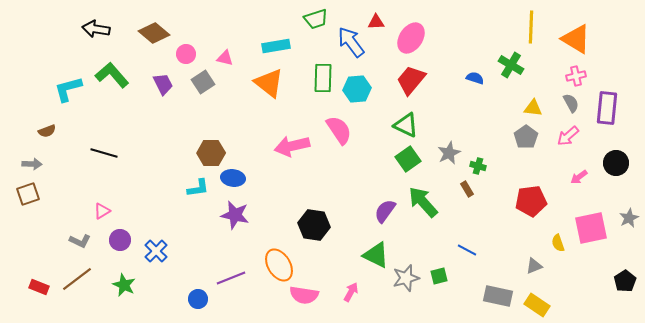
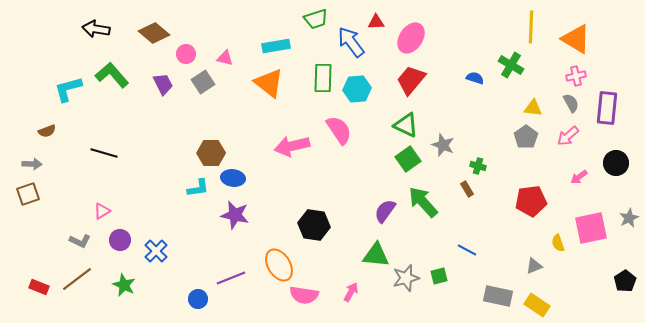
gray star at (449, 153): moved 6 px left, 8 px up; rotated 25 degrees counterclockwise
green triangle at (376, 255): rotated 20 degrees counterclockwise
